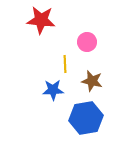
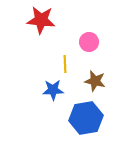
pink circle: moved 2 px right
brown star: moved 3 px right
